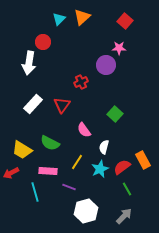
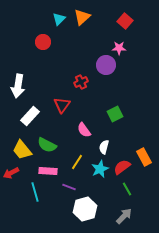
white arrow: moved 11 px left, 23 px down
white rectangle: moved 3 px left, 12 px down
green square: rotated 21 degrees clockwise
green semicircle: moved 3 px left, 2 px down
yellow trapezoid: rotated 20 degrees clockwise
orange rectangle: moved 1 px right, 3 px up
white hexagon: moved 1 px left, 2 px up
